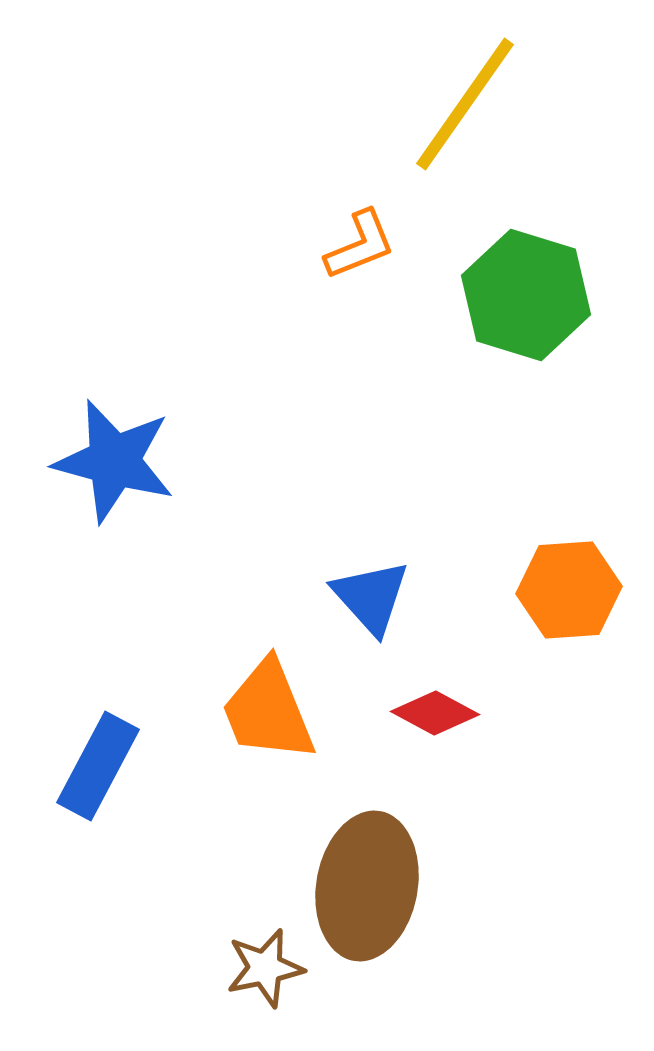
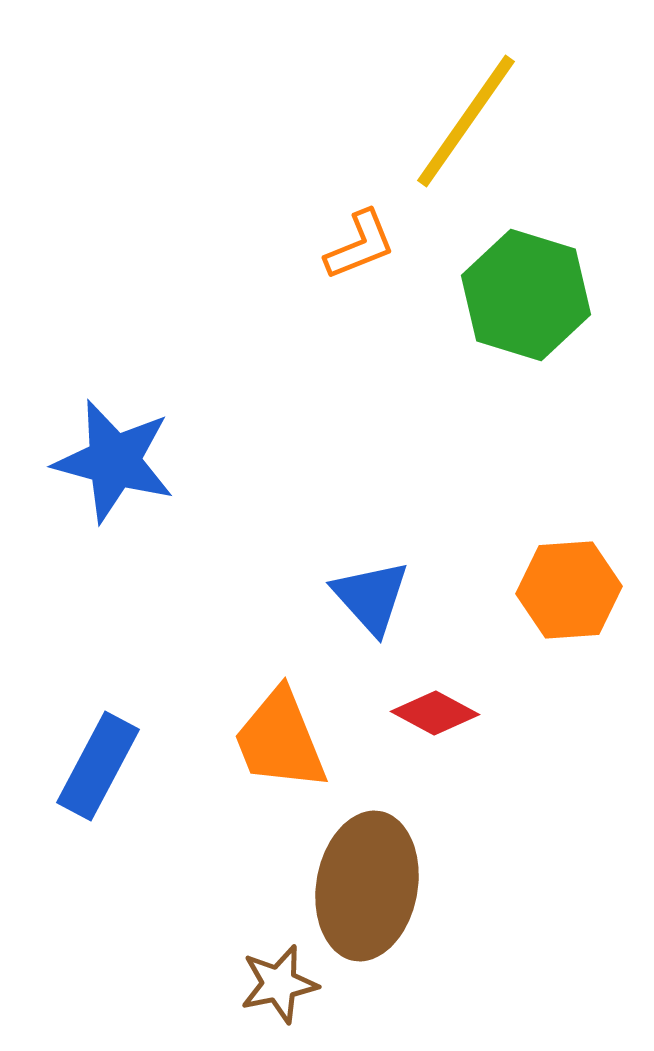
yellow line: moved 1 px right, 17 px down
orange trapezoid: moved 12 px right, 29 px down
brown star: moved 14 px right, 16 px down
